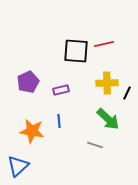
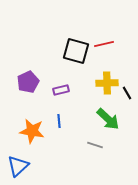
black square: rotated 12 degrees clockwise
black line: rotated 56 degrees counterclockwise
